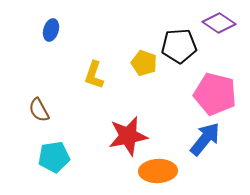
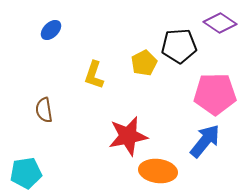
purple diamond: moved 1 px right
blue ellipse: rotated 30 degrees clockwise
yellow pentagon: rotated 25 degrees clockwise
pink pentagon: rotated 15 degrees counterclockwise
brown semicircle: moved 5 px right; rotated 20 degrees clockwise
blue arrow: moved 2 px down
cyan pentagon: moved 28 px left, 16 px down
orange ellipse: rotated 9 degrees clockwise
